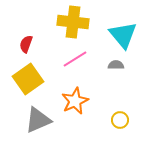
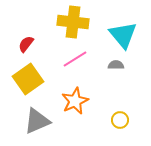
red semicircle: rotated 18 degrees clockwise
gray triangle: moved 1 px left, 1 px down
